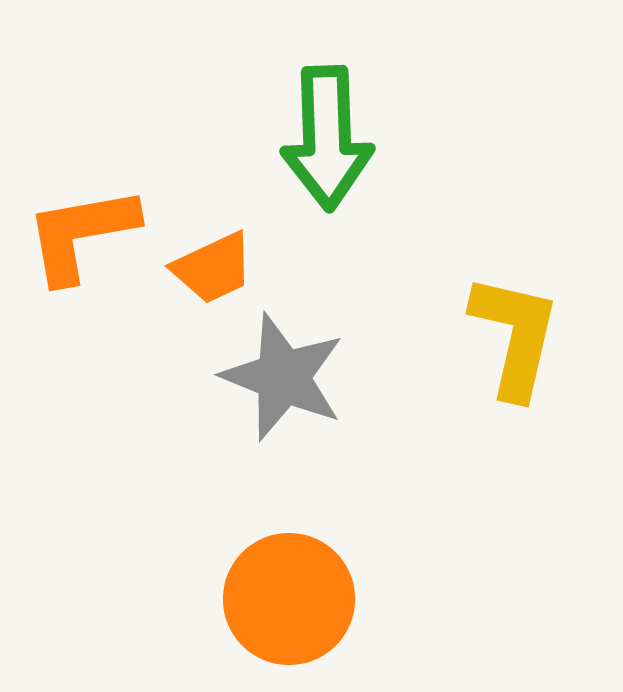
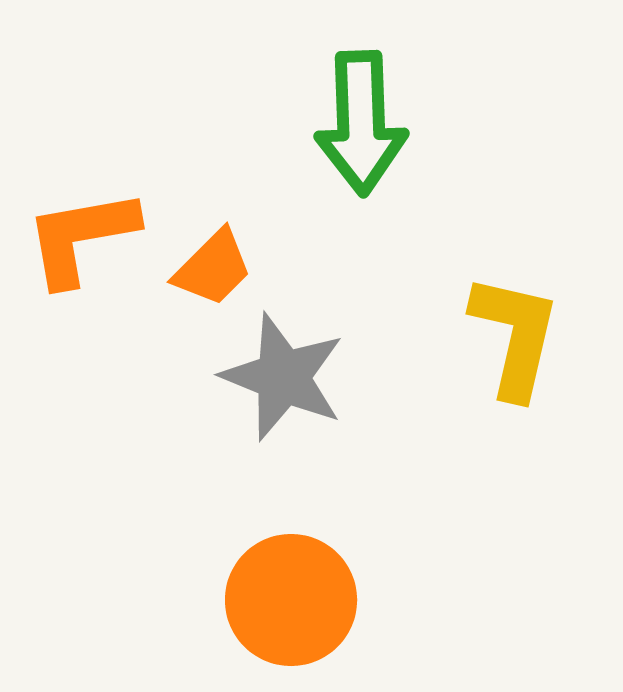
green arrow: moved 34 px right, 15 px up
orange L-shape: moved 3 px down
orange trapezoid: rotated 20 degrees counterclockwise
orange circle: moved 2 px right, 1 px down
